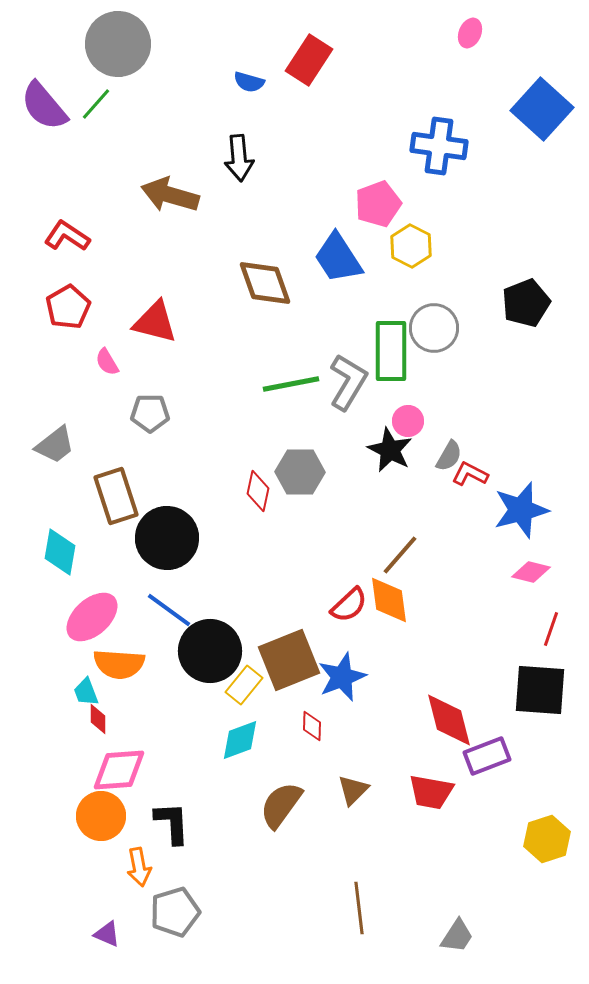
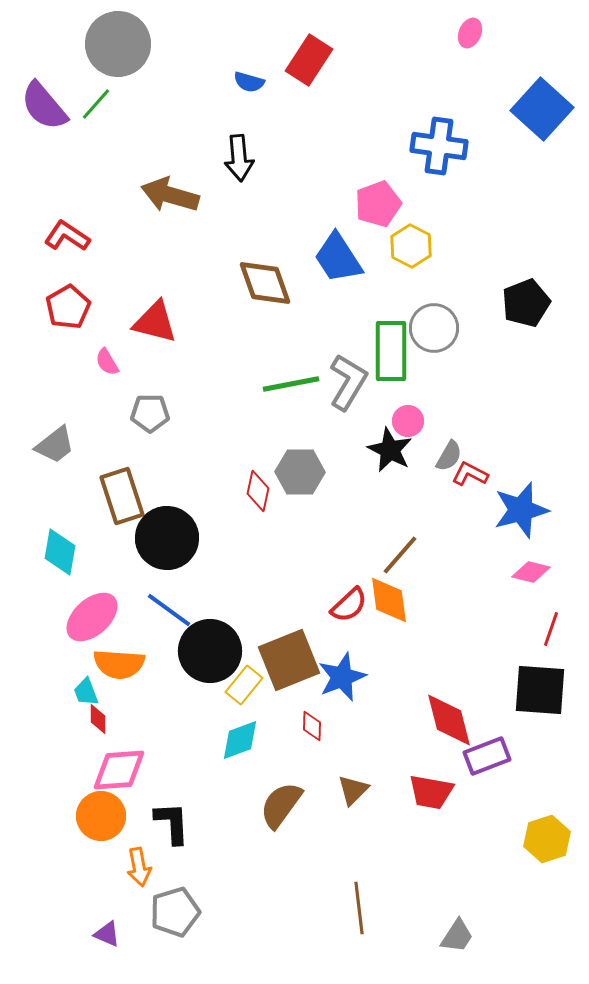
brown rectangle at (116, 496): moved 6 px right
